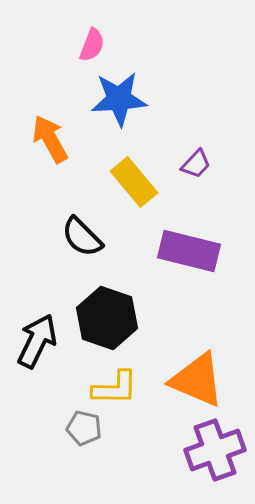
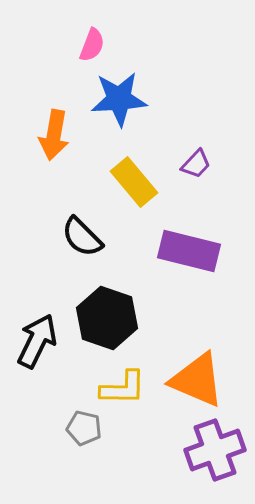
orange arrow: moved 4 px right, 4 px up; rotated 141 degrees counterclockwise
yellow L-shape: moved 8 px right
